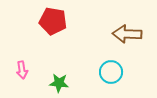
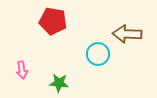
cyan circle: moved 13 px left, 18 px up
